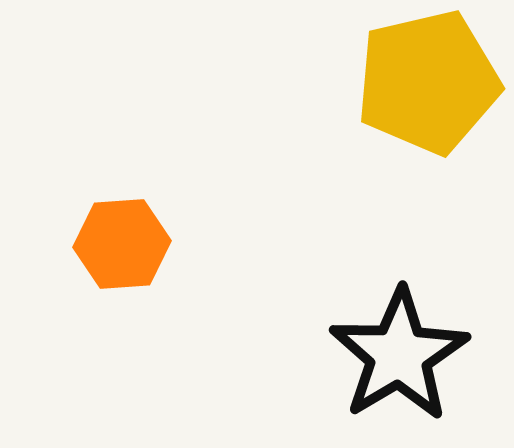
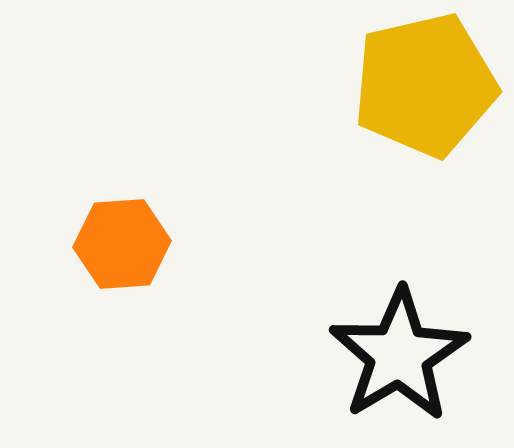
yellow pentagon: moved 3 px left, 3 px down
